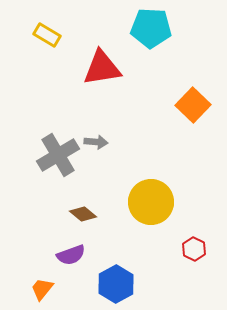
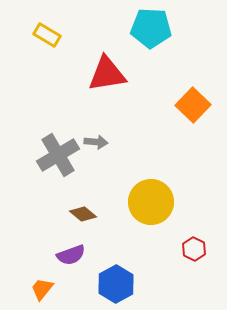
red triangle: moved 5 px right, 6 px down
